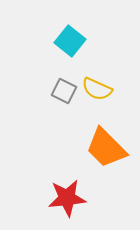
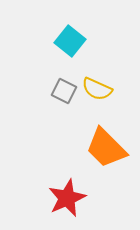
red star: rotated 18 degrees counterclockwise
